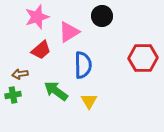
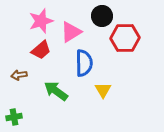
pink star: moved 4 px right, 4 px down
pink triangle: moved 2 px right
red hexagon: moved 18 px left, 20 px up
blue semicircle: moved 1 px right, 2 px up
brown arrow: moved 1 px left, 1 px down
green cross: moved 1 px right, 22 px down
yellow triangle: moved 14 px right, 11 px up
